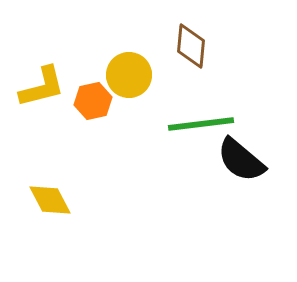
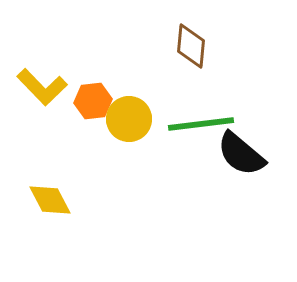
yellow circle: moved 44 px down
yellow L-shape: rotated 60 degrees clockwise
orange hexagon: rotated 6 degrees clockwise
black semicircle: moved 6 px up
